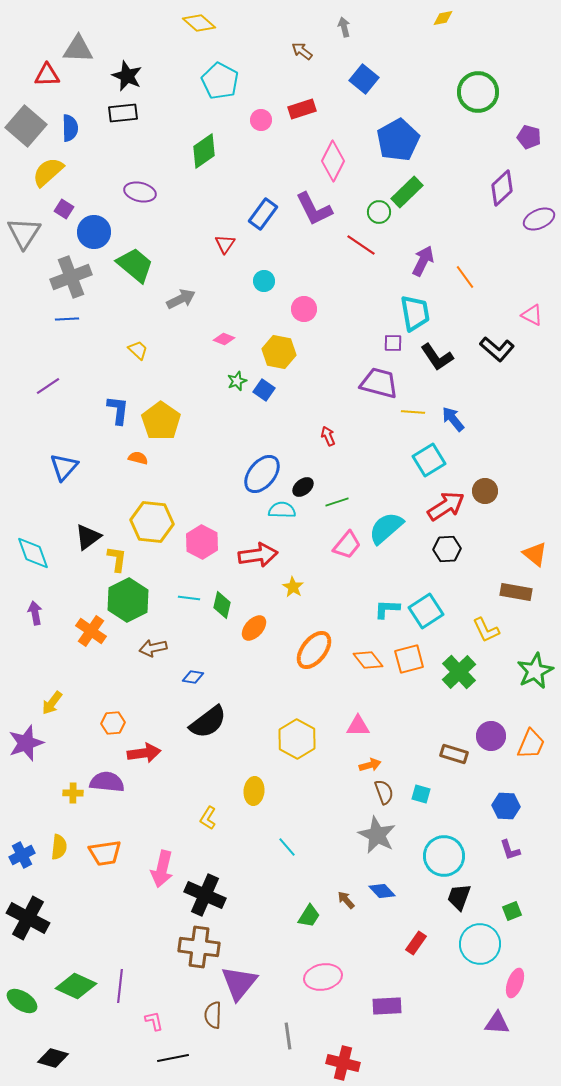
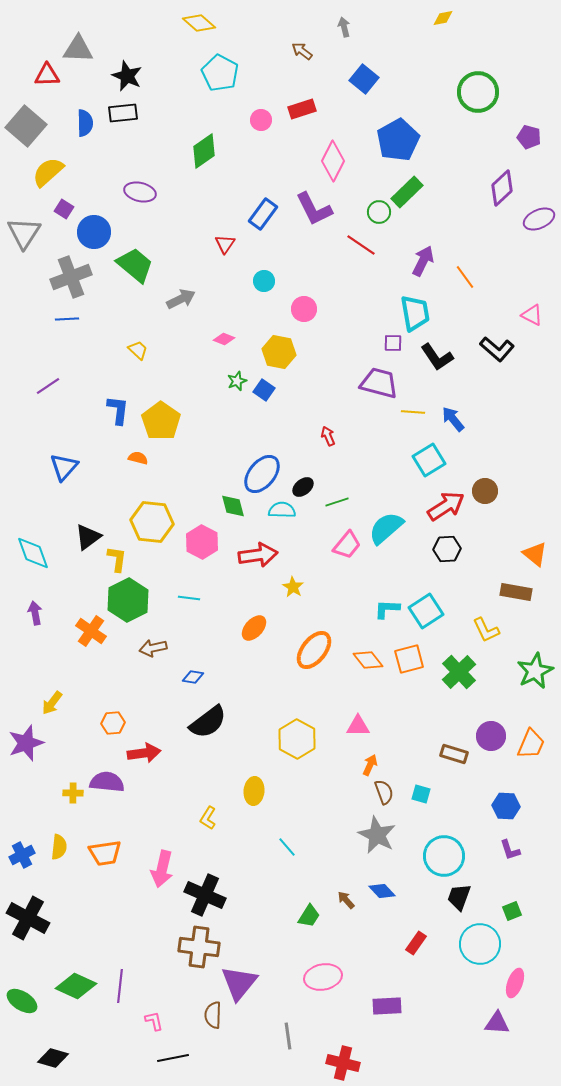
cyan pentagon at (220, 81): moved 8 px up
blue semicircle at (70, 128): moved 15 px right, 5 px up
green diamond at (222, 605): moved 11 px right, 99 px up; rotated 28 degrees counterclockwise
orange arrow at (370, 765): rotated 50 degrees counterclockwise
